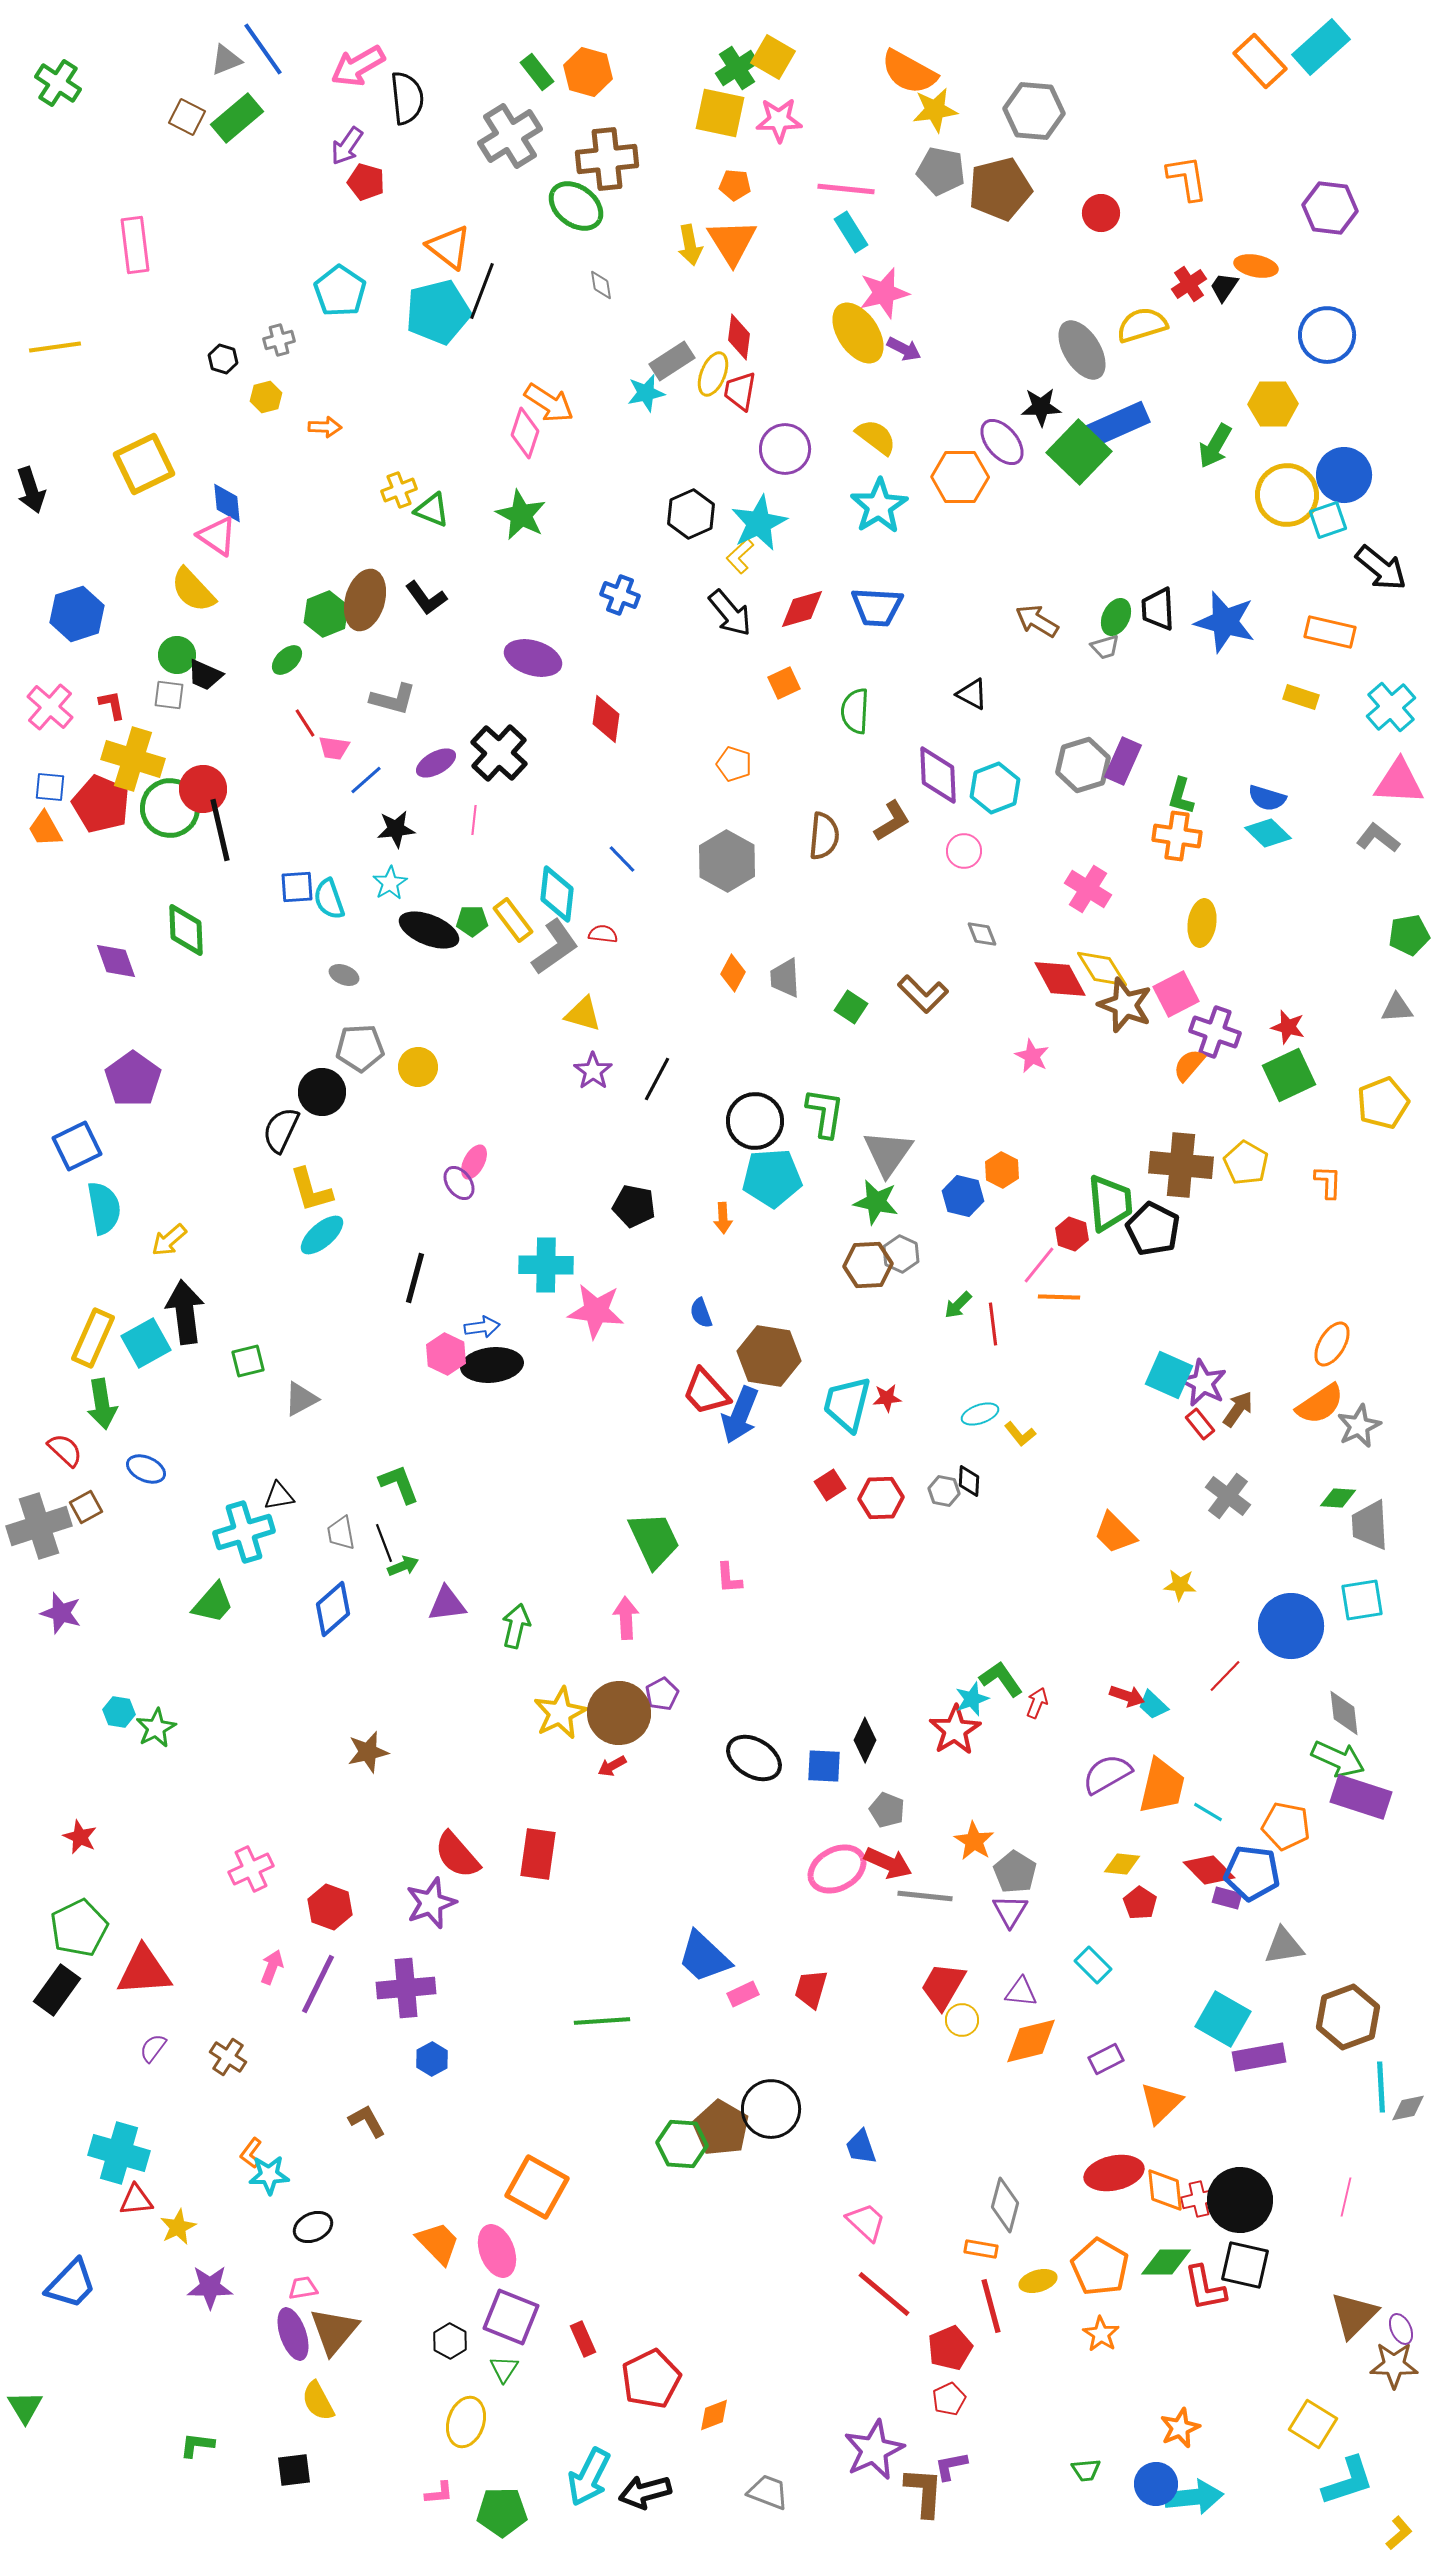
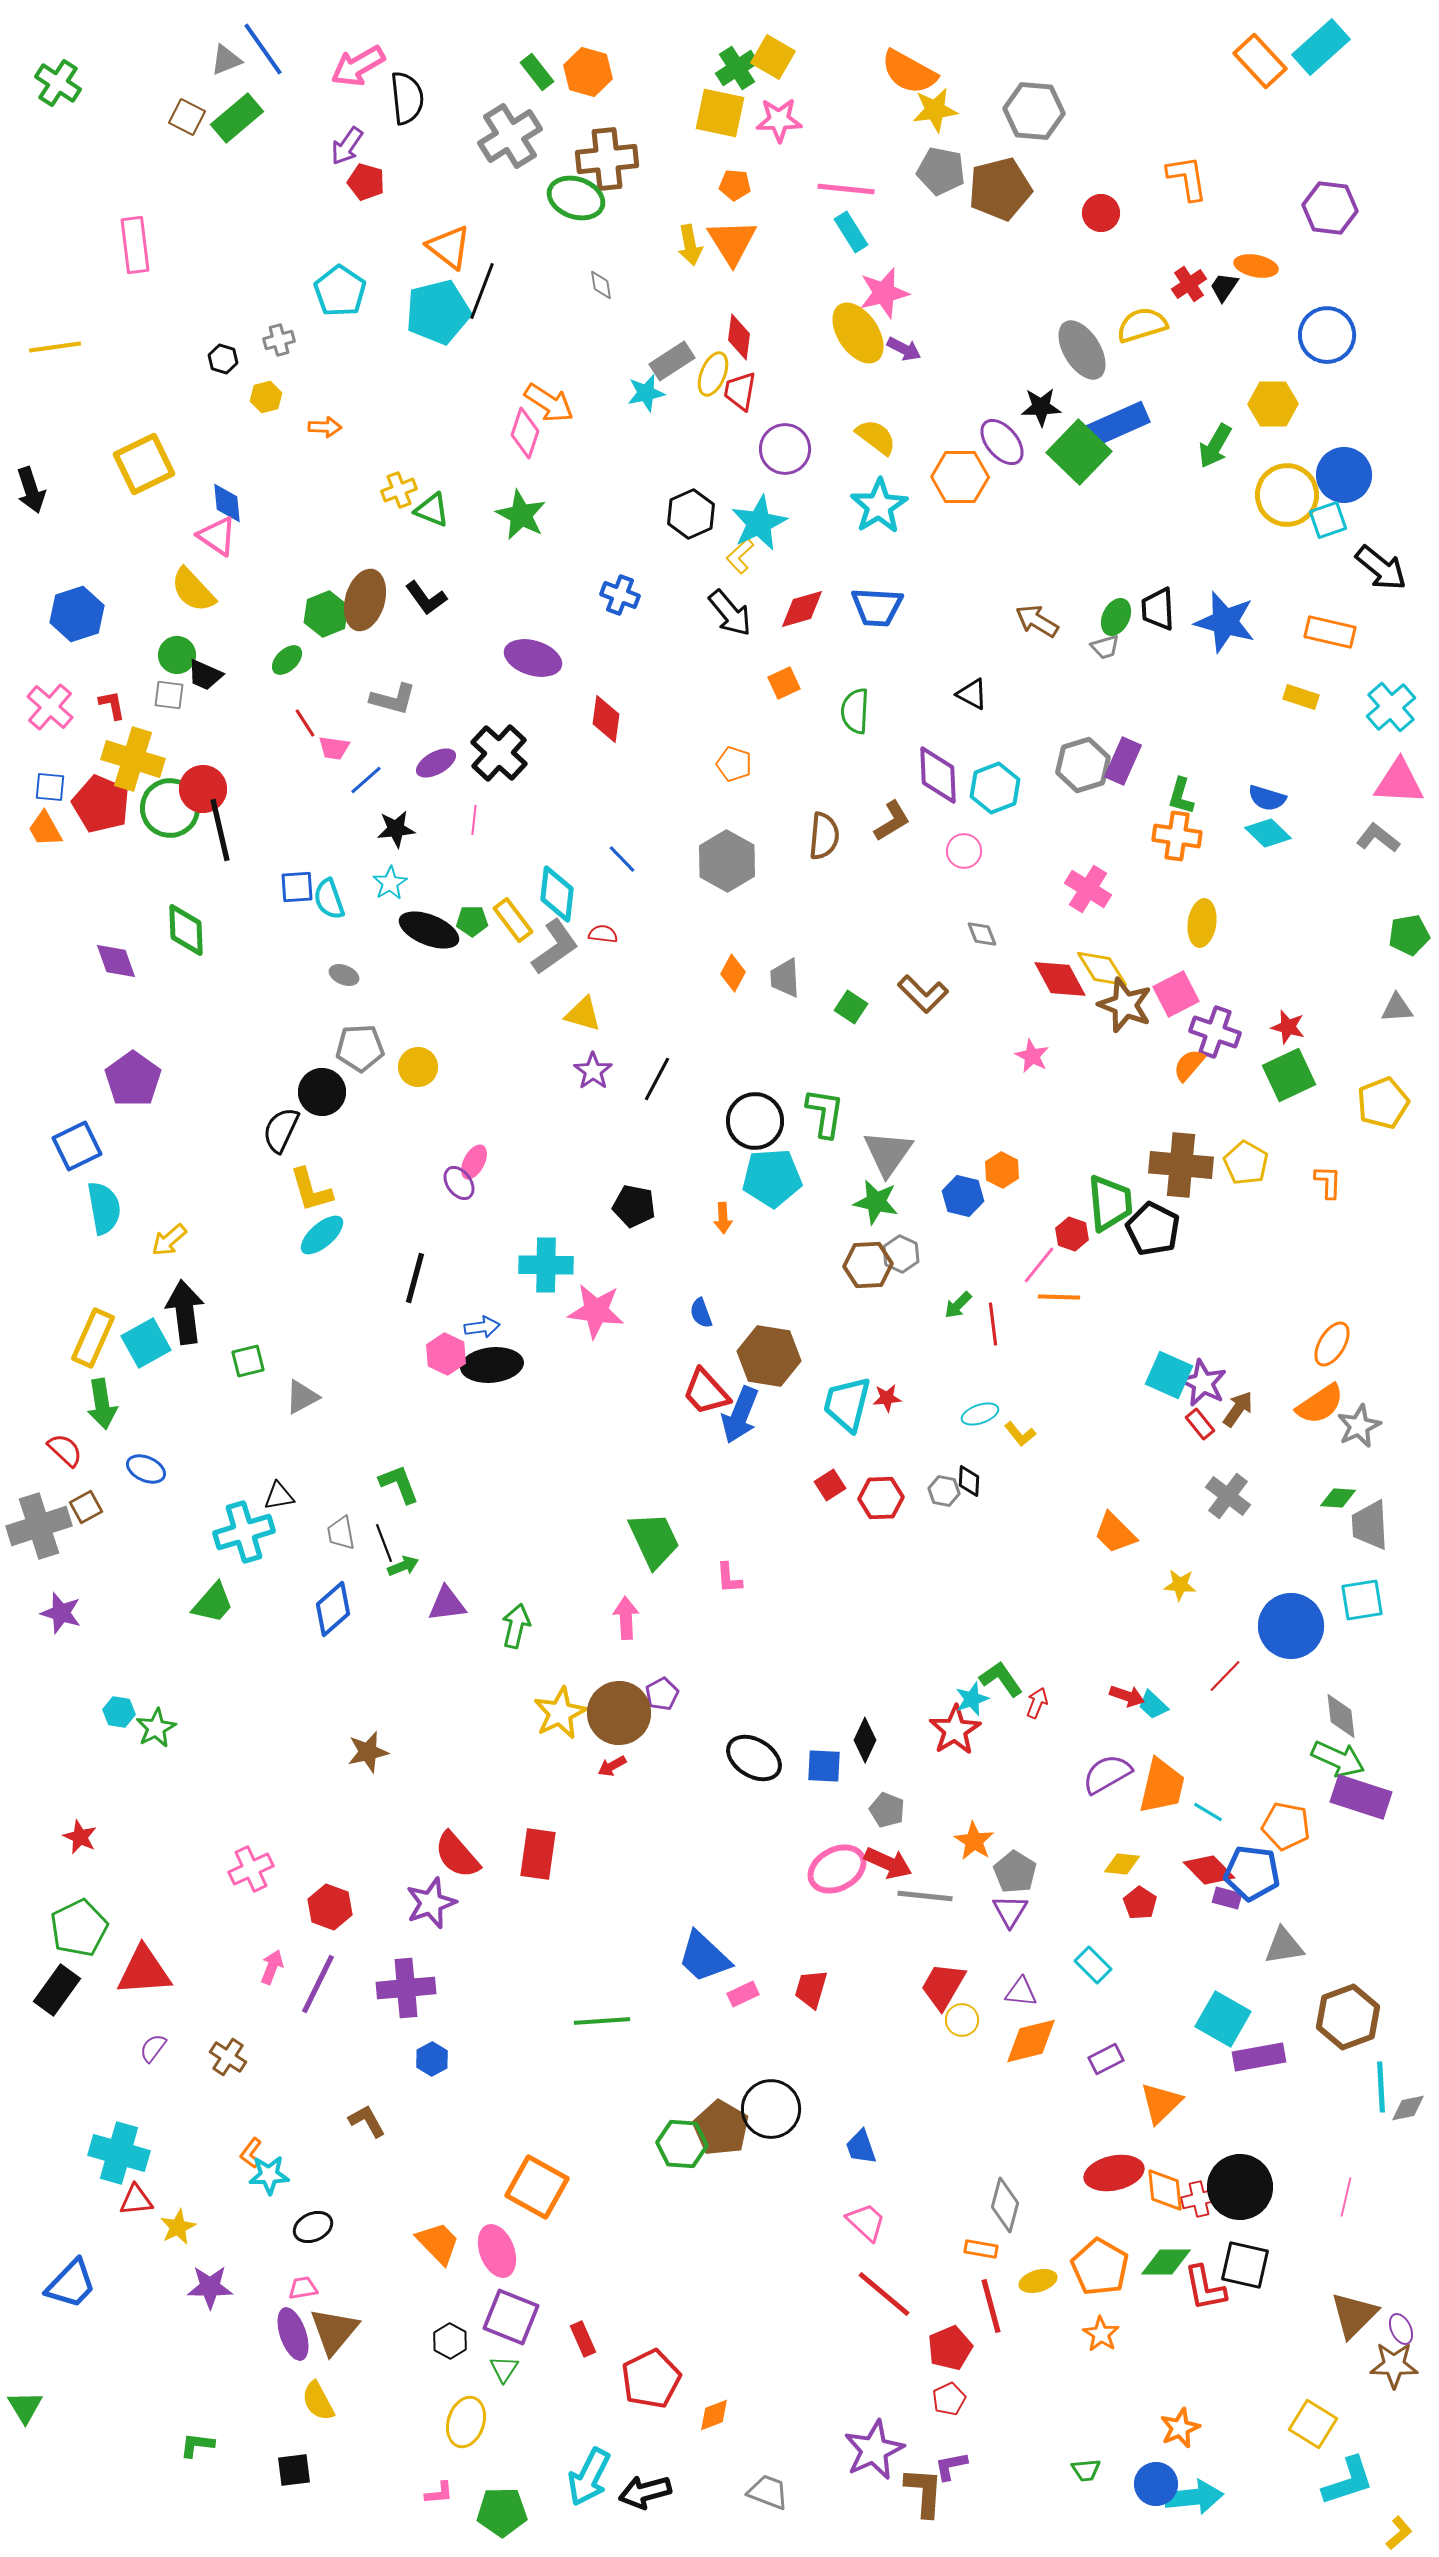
green ellipse at (576, 206): moved 8 px up; rotated 18 degrees counterclockwise
gray triangle at (301, 1399): moved 1 px right, 2 px up
gray diamond at (1344, 1713): moved 3 px left, 3 px down
black circle at (1240, 2200): moved 13 px up
